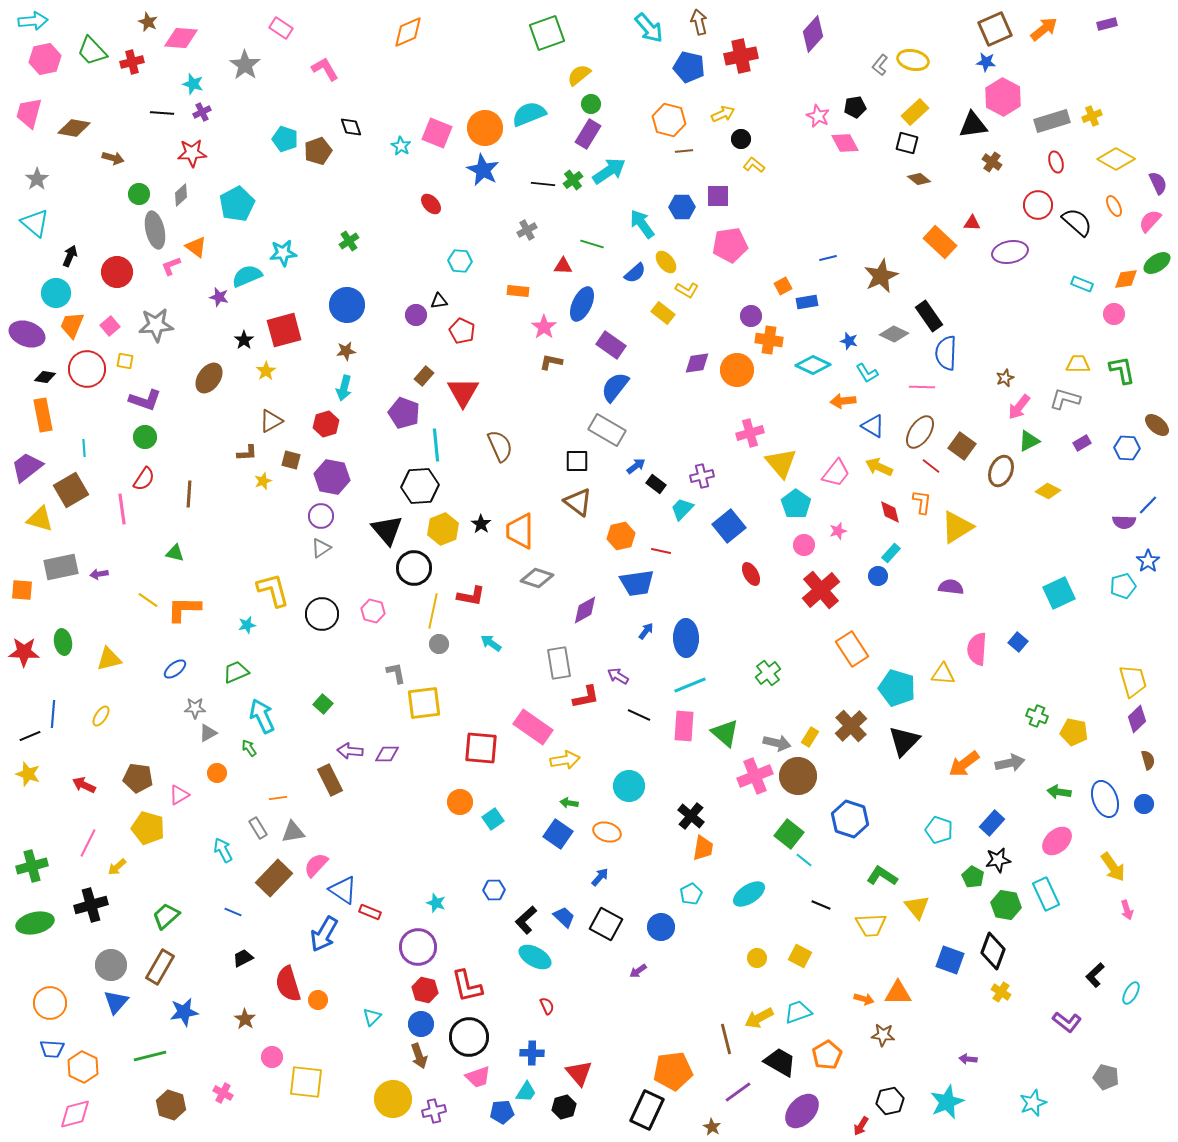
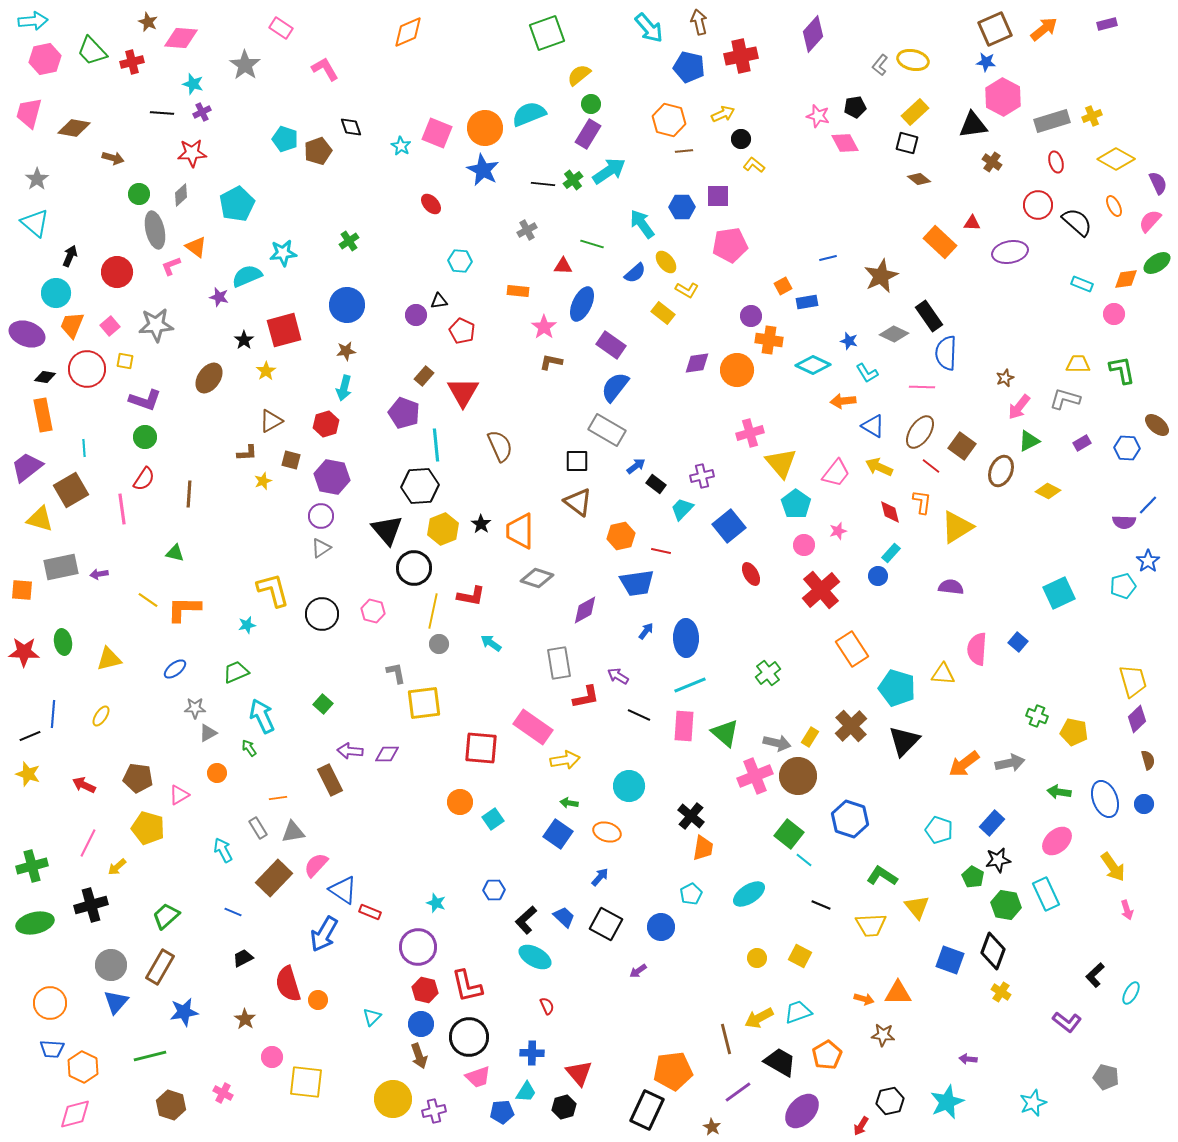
pink star at (818, 116): rotated 10 degrees counterclockwise
